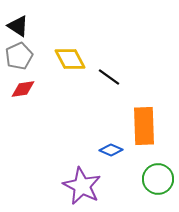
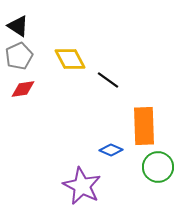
black line: moved 1 px left, 3 px down
green circle: moved 12 px up
